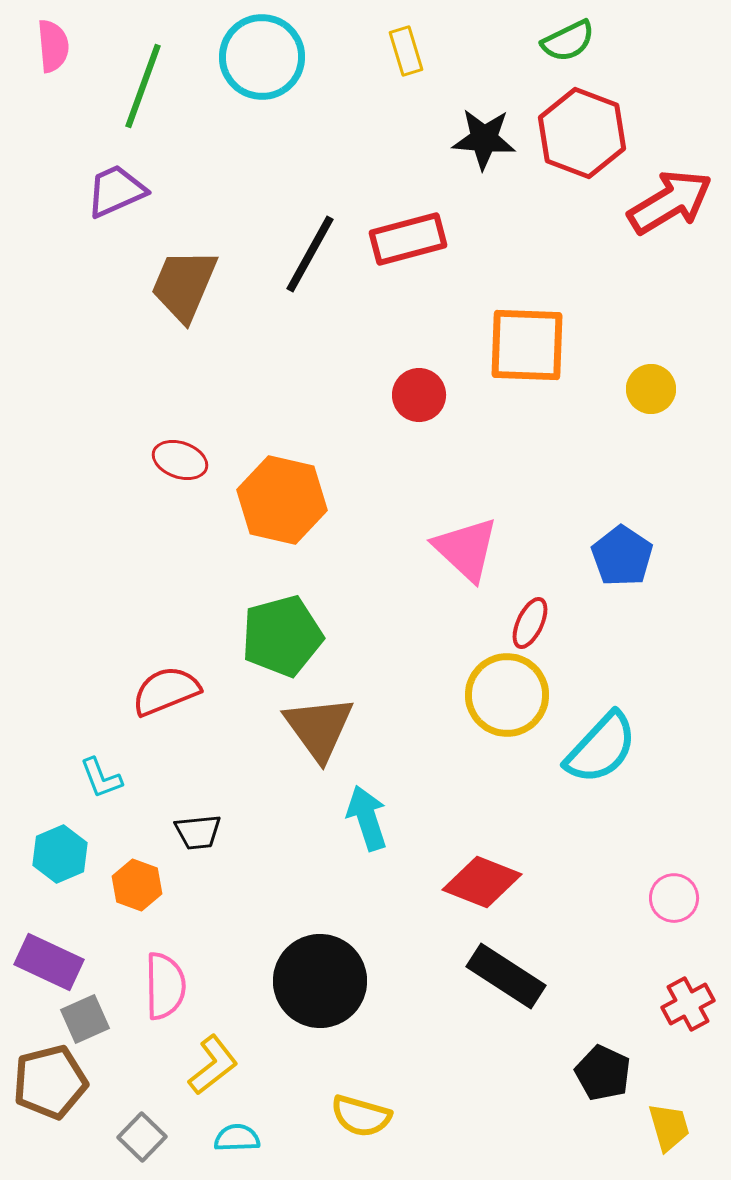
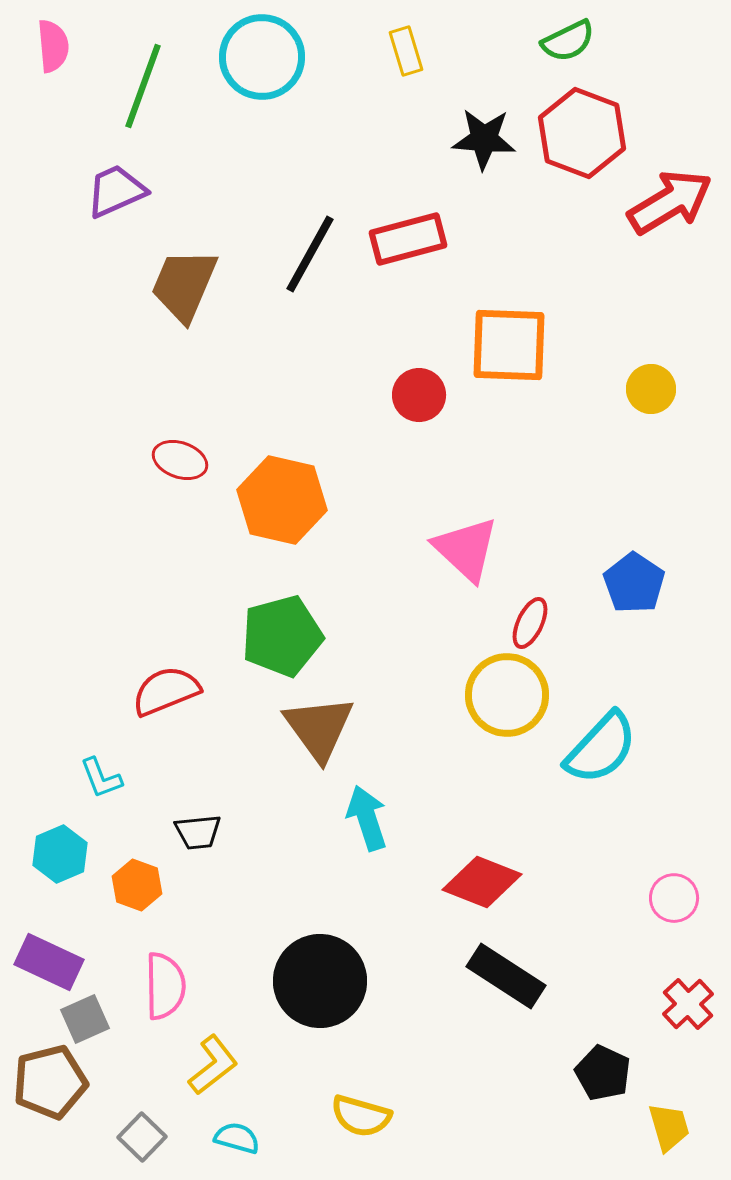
orange square at (527, 345): moved 18 px left
blue pentagon at (622, 556): moved 12 px right, 27 px down
red cross at (688, 1004): rotated 15 degrees counterclockwise
cyan semicircle at (237, 1138): rotated 18 degrees clockwise
